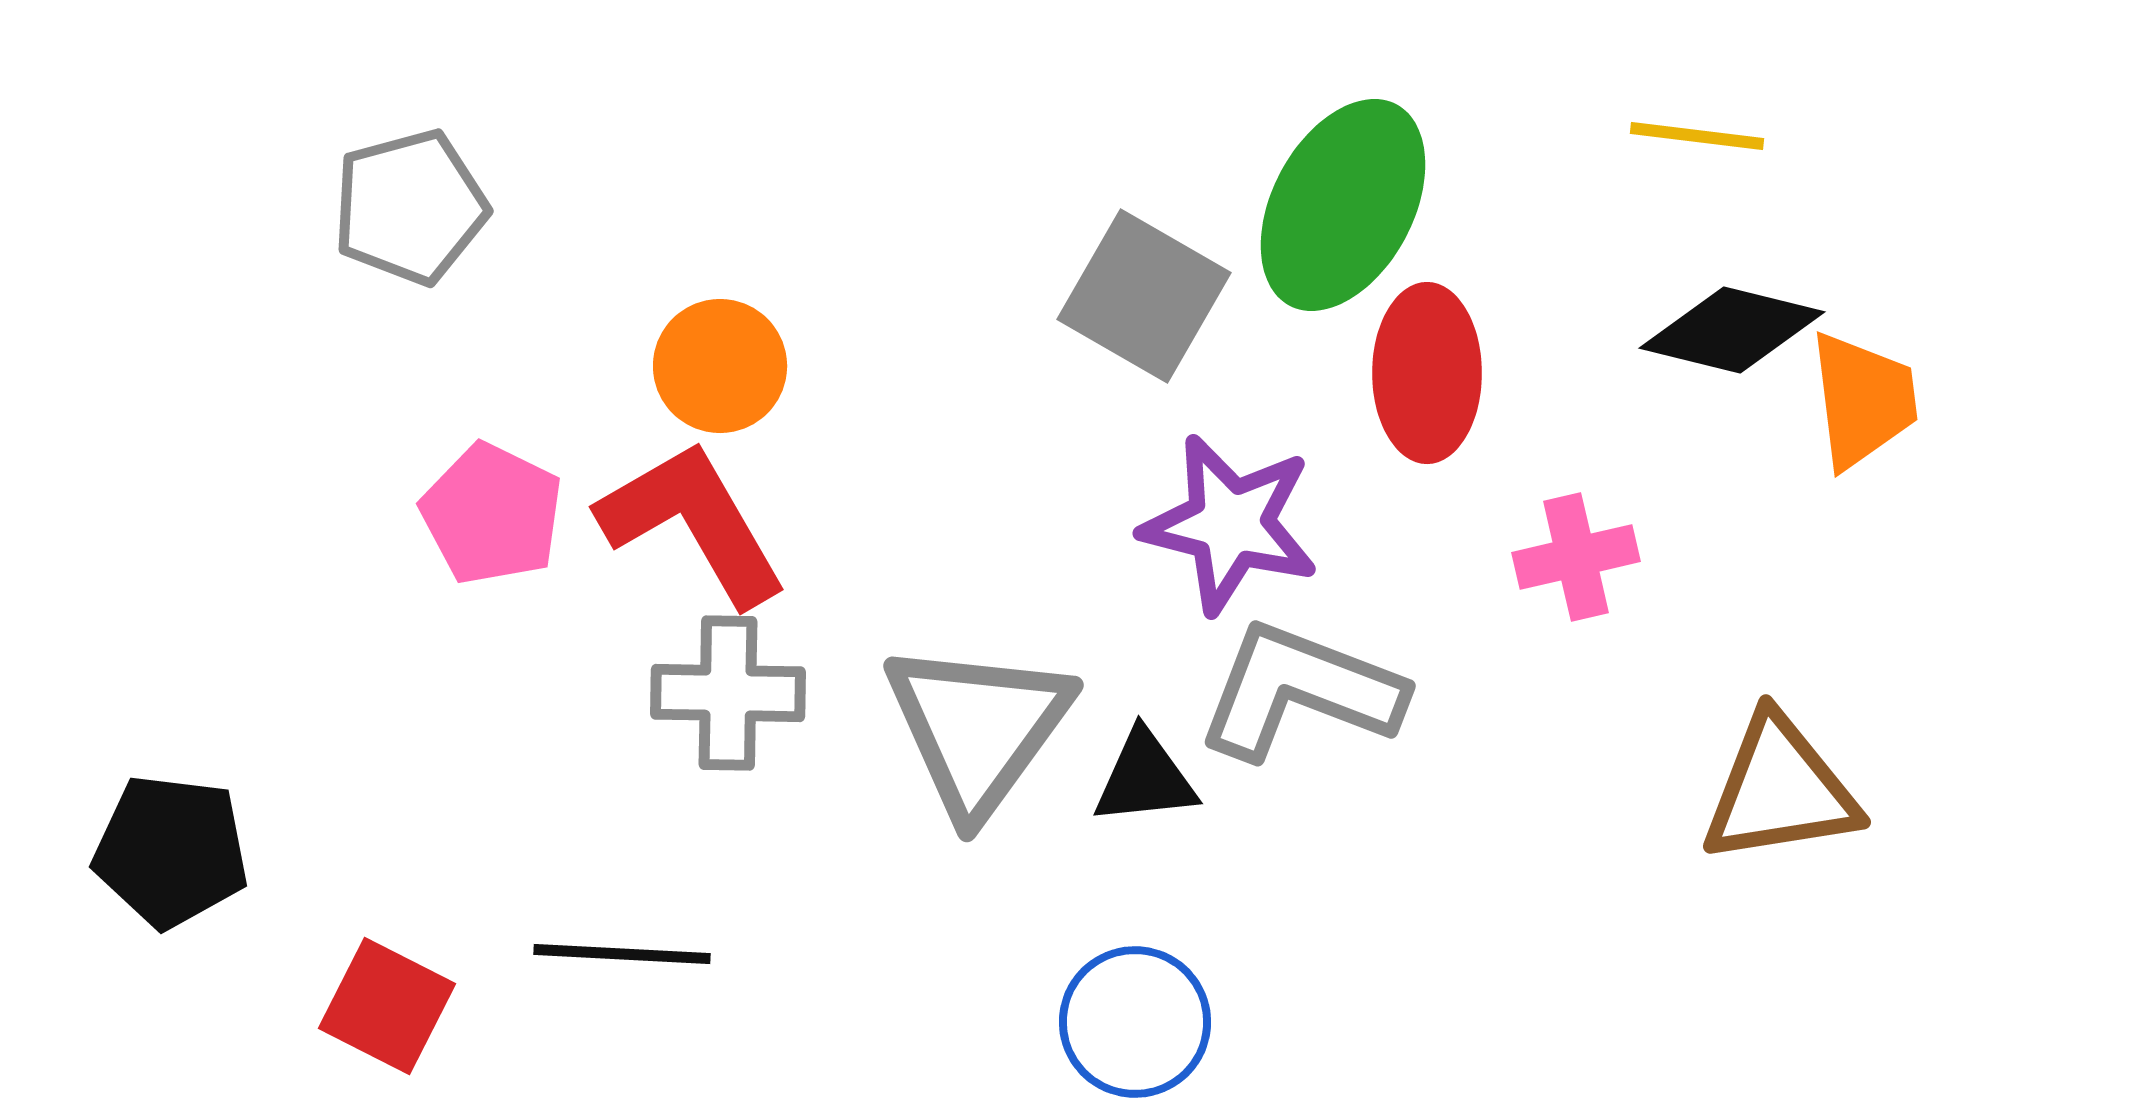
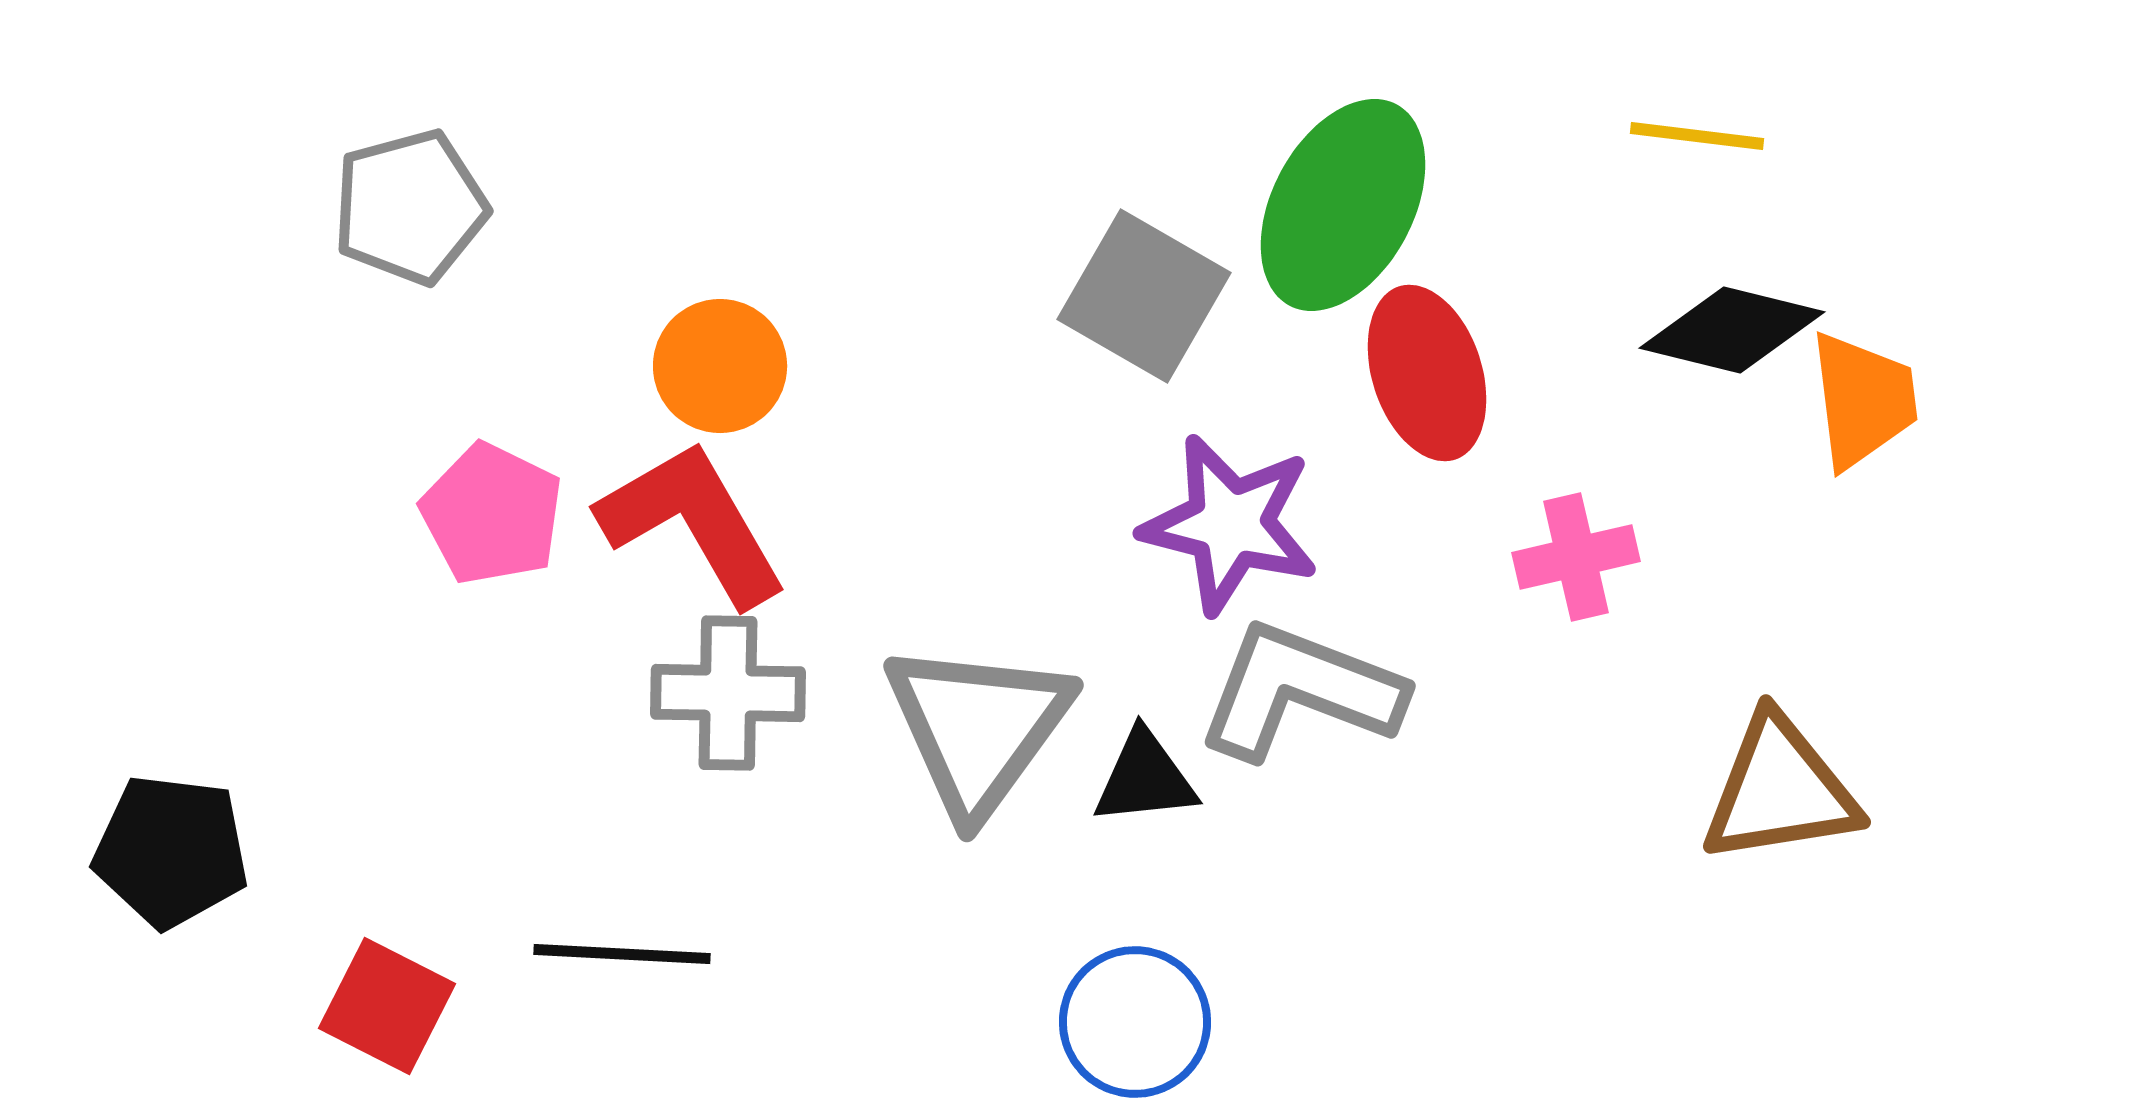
red ellipse: rotated 18 degrees counterclockwise
